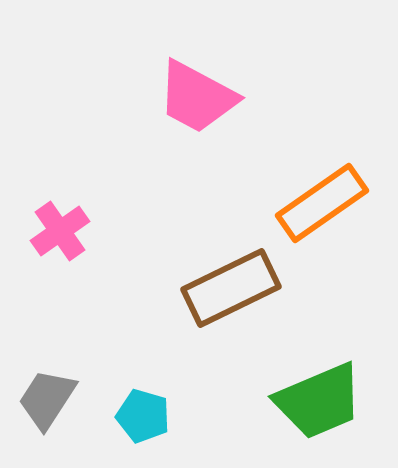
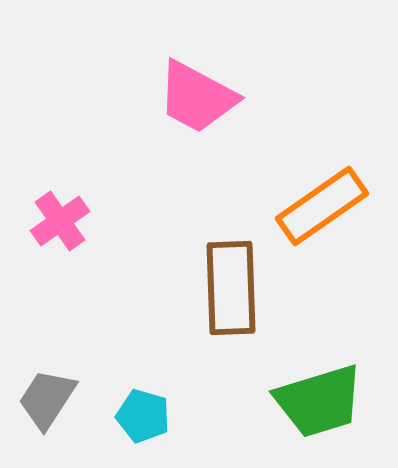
orange rectangle: moved 3 px down
pink cross: moved 10 px up
brown rectangle: rotated 66 degrees counterclockwise
green trapezoid: rotated 6 degrees clockwise
